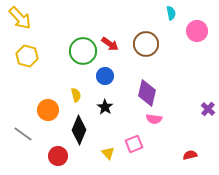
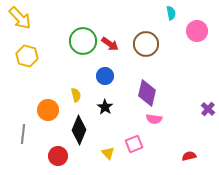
green circle: moved 10 px up
gray line: rotated 60 degrees clockwise
red semicircle: moved 1 px left, 1 px down
